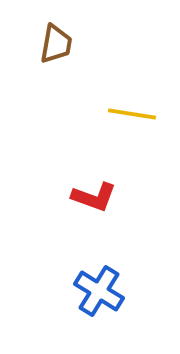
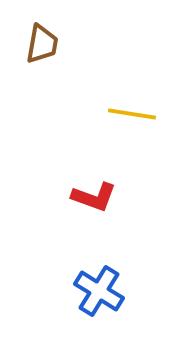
brown trapezoid: moved 14 px left
